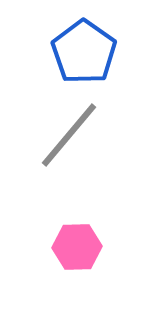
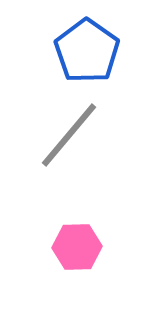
blue pentagon: moved 3 px right, 1 px up
